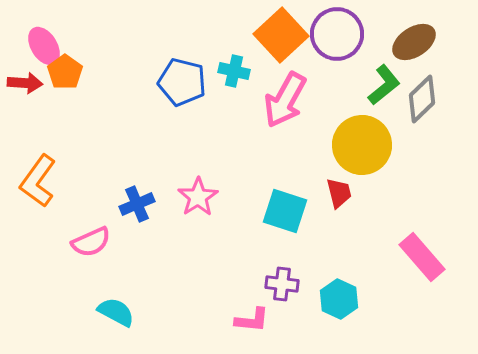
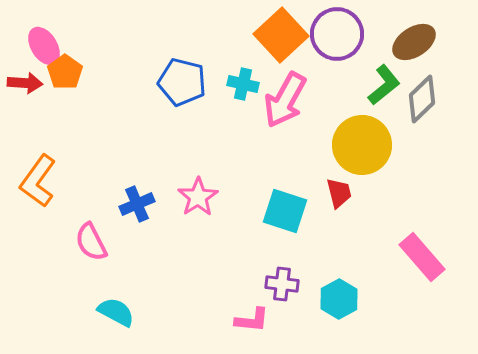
cyan cross: moved 9 px right, 13 px down
pink semicircle: rotated 87 degrees clockwise
cyan hexagon: rotated 6 degrees clockwise
